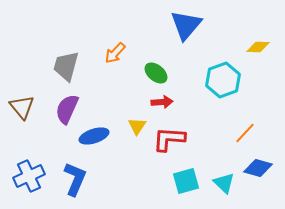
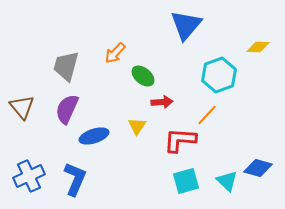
green ellipse: moved 13 px left, 3 px down
cyan hexagon: moved 4 px left, 5 px up
orange line: moved 38 px left, 18 px up
red L-shape: moved 11 px right, 1 px down
cyan triangle: moved 3 px right, 2 px up
